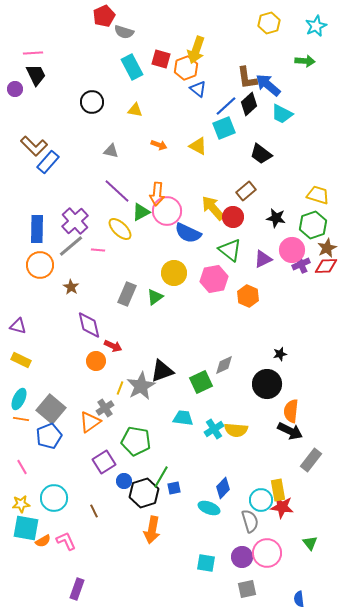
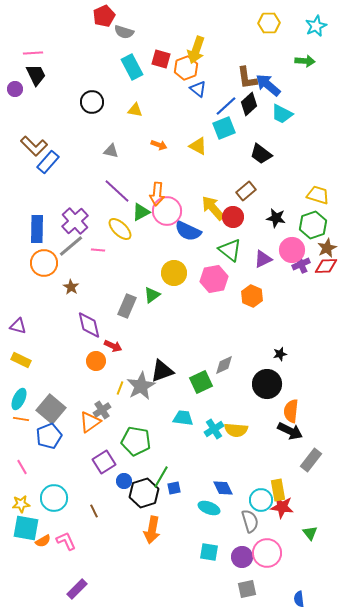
yellow hexagon at (269, 23): rotated 15 degrees clockwise
blue semicircle at (188, 233): moved 2 px up
orange circle at (40, 265): moved 4 px right, 2 px up
gray rectangle at (127, 294): moved 12 px down
orange hexagon at (248, 296): moved 4 px right
green triangle at (155, 297): moved 3 px left, 2 px up
gray cross at (105, 408): moved 3 px left, 2 px down
blue diamond at (223, 488): rotated 70 degrees counterclockwise
green triangle at (310, 543): moved 10 px up
cyan square at (206, 563): moved 3 px right, 11 px up
purple rectangle at (77, 589): rotated 25 degrees clockwise
